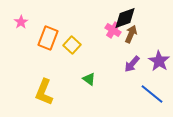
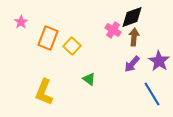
black diamond: moved 7 px right, 1 px up
brown arrow: moved 3 px right, 3 px down; rotated 18 degrees counterclockwise
yellow square: moved 1 px down
blue line: rotated 20 degrees clockwise
